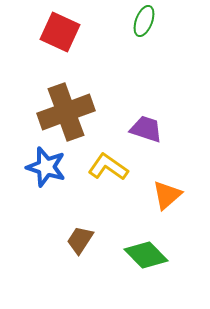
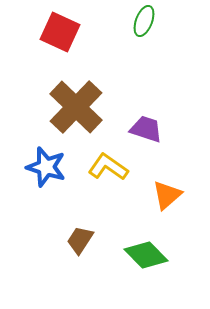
brown cross: moved 10 px right, 5 px up; rotated 26 degrees counterclockwise
